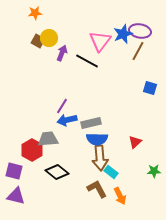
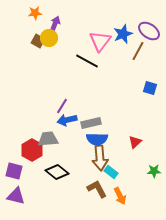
purple ellipse: moved 9 px right; rotated 25 degrees clockwise
purple arrow: moved 7 px left, 29 px up
